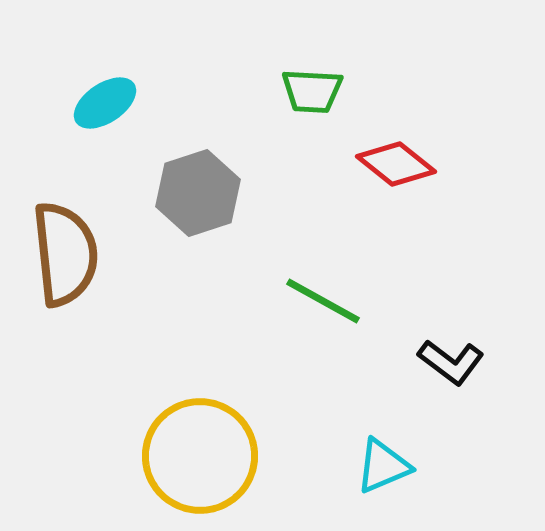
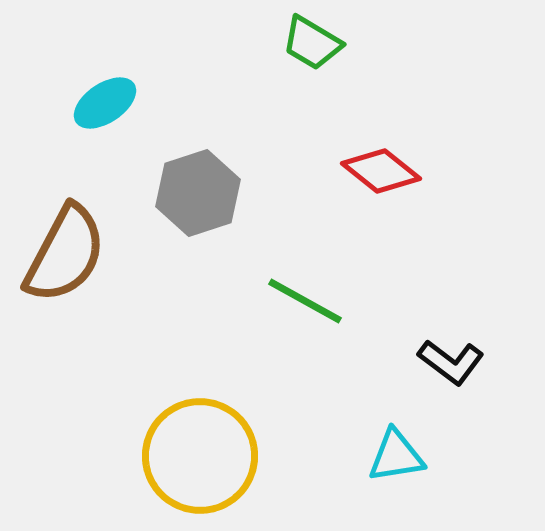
green trapezoid: moved 48 px up; rotated 28 degrees clockwise
red diamond: moved 15 px left, 7 px down
brown semicircle: rotated 34 degrees clockwise
green line: moved 18 px left
cyan triangle: moved 13 px right, 10 px up; rotated 14 degrees clockwise
